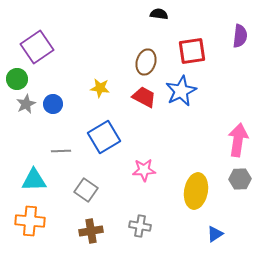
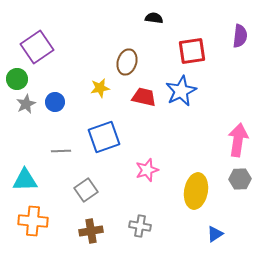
black semicircle: moved 5 px left, 4 px down
brown ellipse: moved 19 px left
yellow star: rotated 18 degrees counterclockwise
red trapezoid: rotated 15 degrees counterclockwise
blue circle: moved 2 px right, 2 px up
blue square: rotated 12 degrees clockwise
pink star: moved 3 px right; rotated 15 degrees counterclockwise
cyan triangle: moved 9 px left
gray square: rotated 20 degrees clockwise
orange cross: moved 3 px right
